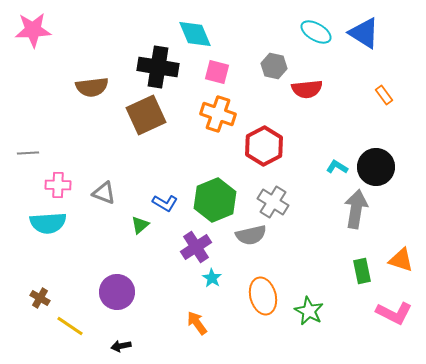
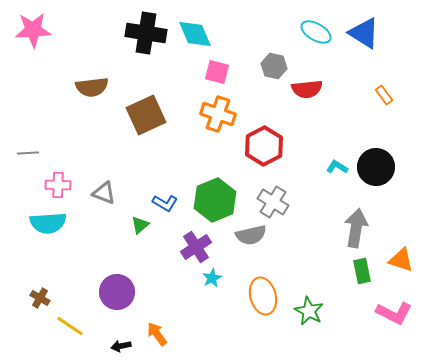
black cross: moved 12 px left, 34 px up
gray arrow: moved 19 px down
cyan star: rotated 12 degrees clockwise
orange arrow: moved 40 px left, 11 px down
